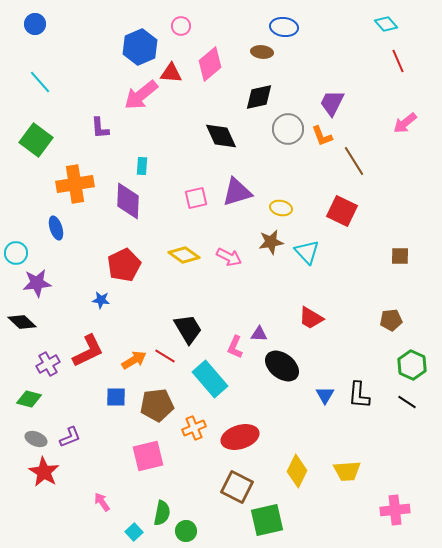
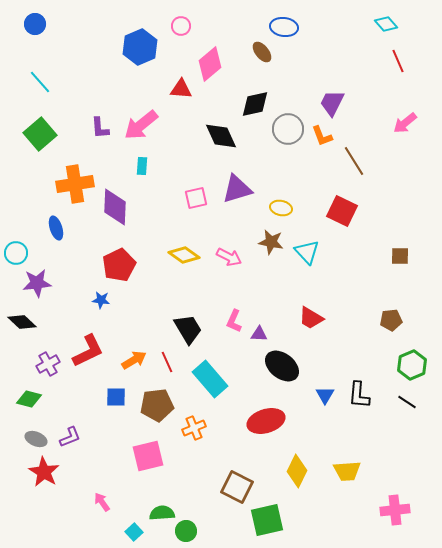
brown ellipse at (262, 52): rotated 45 degrees clockwise
red triangle at (171, 73): moved 10 px right, 16 px down
pink arrow at (141, 95): moved 30 px down
black diamond at (259, 97): moved 4 px left, 7 px down
green square at (36, 140): moved 4 px right, 6 px up; rotated 12 degrees clockwise
purple triangle at (237, 192): moved 3 px up
purple diamond at (128, 201): moved 13 px left, 6 px down
brown star at (271, 242): rotated 20 degrees clockwise
red pentagon at (124, 265): moved 5 px left
pink L-shape at (235, 347): moved 1 px left, 26 px up
red line at (165, 356): moved 2 px right, 6 px down; rotated 35 degrees clockwise
green hexagon at (412, 365): rotated 12 degrees clockwise
red ellipse at (240, 437): moved 26 px right, 16 px up
green semicircle at (162, 513): rotated 105 degrees counterclockwise
